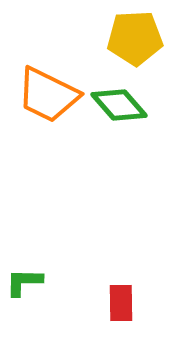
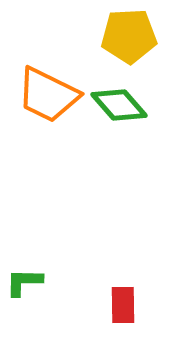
yellow pentagon: moved 6 px left, 2 px up
red rectangle: moved 2 px right, 2 px down
